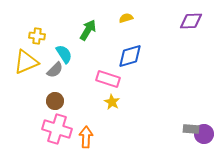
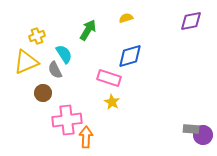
purple diamond: rotated 10 degrees counterclockwise
yellow cross: rotated 28 degrees counterclockwise
gray semicircle: rotated 108 degrees clockwise
pink rectangle: moved 1 px right, 1 px up
brown circle: moved 12 px left, 8 px up
pink cross: moved 10 px right, 9 px up; rotated 24 degrees counterclockwise
purple circle: moved 1 px left, 1 px down
